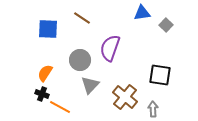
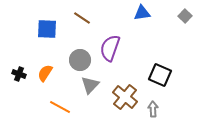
gray square: moved 19 px right, 9 px up
blue square: moved 1 px left
black square: rotated 15 degrees clockwise
black cross: moved 23 px left, 20 px up
